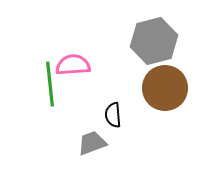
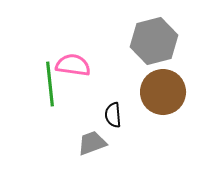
pink semicircle: rotated 12 degrees clockwise
brown circle: moved 2 px left, 4 px down
